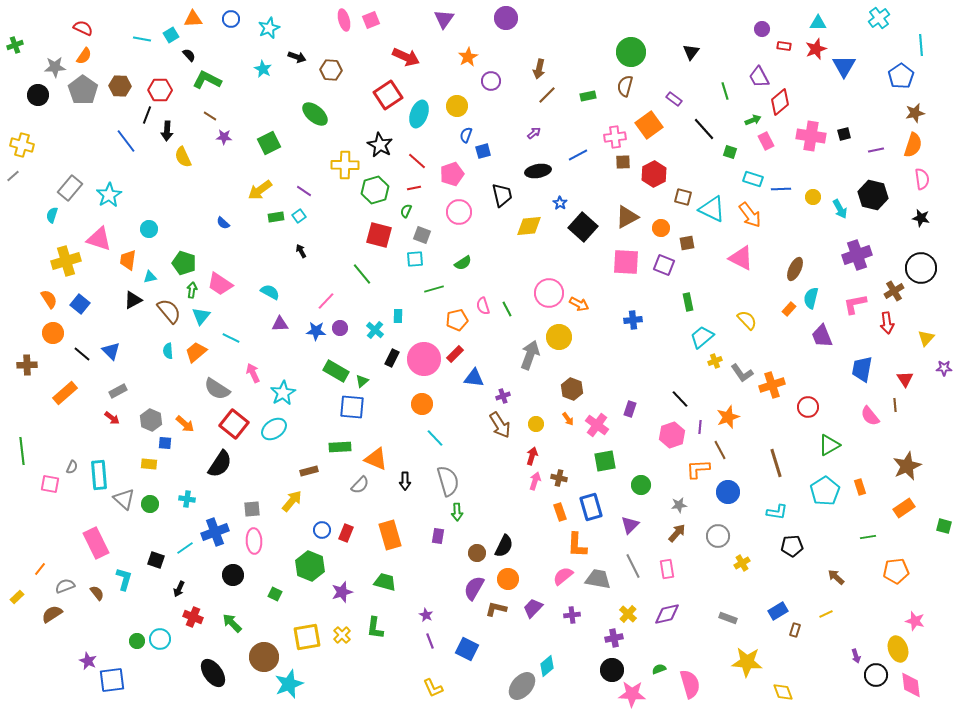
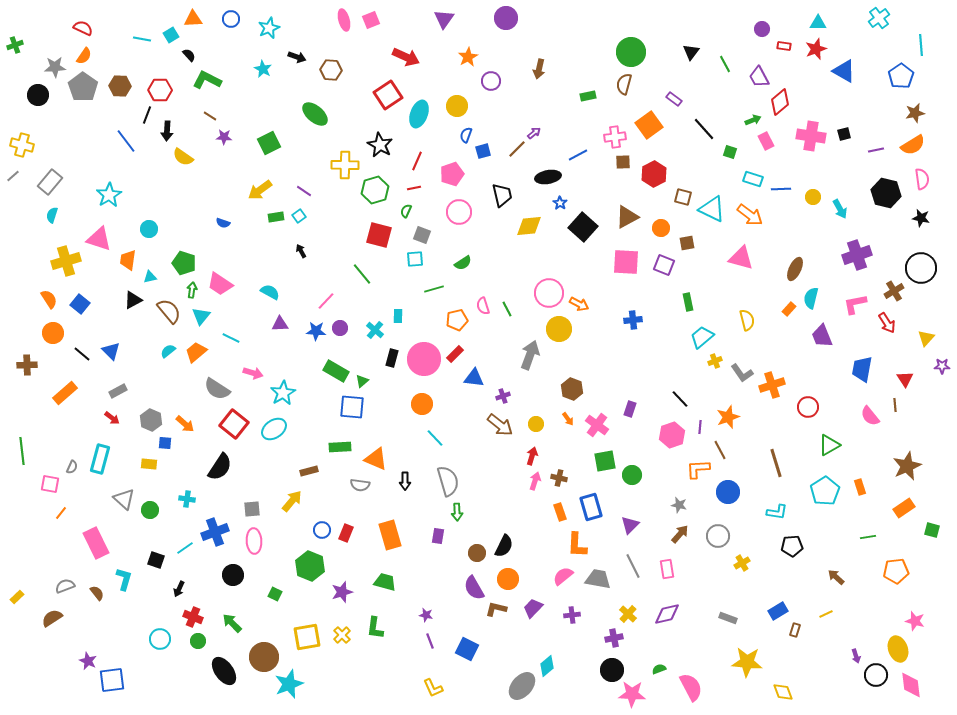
blue triangle at (844, 66): moved 5 px down; rotated 30 degrees counterclockwise
brown semicircle at (625, 86): moved 1 px left, 2 px up
gray pentagon at (83, 90): moved 3 px up
green line at (725, 91): moved 27 px up; rotated 12 degrees counterclockwise
brown line at (547, 95): moved 30 px left, 54 px down
orange semicircle at (913, 145): rotated 40 degrees clockwise
yellow semicircle at (183, 157): rotated 30 degrees counterclockwise
red line at (417, 161): rotated 72 degrees clockwise
black ellipse at (538, 171): moved 10 px right, 6 px down
gray rectangle at (70, 188): moved 20 px left, 6 px up
black hexagon at (873, 195): moved 13 px right, 2 px up
orange arrow at (750, 215): rotated 16 degrees counterclockwise
blue semicircle at (223, 223): rotated 24 degrees counterclockwise
pink triangle at (741, 258): rotated 12 degrees counterclockwise
yellow semicircle at (747, 320): rotated 30 degrees clockwise
red arrow at (887, 323): rotated 25 degrees counterclockwise
yellow circle at (559, 337): moved 8 px up
cyan semicircle at (168, 351): rotated 56 degrees clockwise
black rectangle at (392, 358): rotated 12 degrees counterclockwise
purple star at (944, 368): moved 2 px left, 2 px up
pink arrow at (253, 373): rotated 132 degrees clockwise
brown arrow at (500, 425): rotated 20 degrees counterclockwise
black semicircle at (220, 464): moved 3 px down
cyan rectangle at (99, 475): moved 1 px right, 16 px up; rotated 20 degrees clockwise
gray semicircle at (360, 485): rotated 54 degrees clockwise
green circle at (641, 485): moved 9 px left, 10 px up
green circle at (150, 504): moved 6 px down
gray star at (679, 505): rotated 21 degrees clockwise
green square at (944, 526): moved 12 px left, 4 px down
brown arrow at (677, 533): moved 3 px right, 1 px down
orange line at (40, 569): moved 21 px right, 56 px up
purple semicircle at (474, 588): rotated 60 degrees counterclockwise
brown semicircle at (52, 614): moved 4 px down
purple star at (426, 615): rotated 16 degrees counterclockwise
green circle at (137, 641): moved 61 px right
black ellipse at (213, 673): moved 11 px right, 2 px up
pink semicircle at (690, 684): moved 1 px right, 3 px down; rotated 12 degrees counterclockwise
